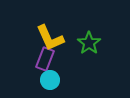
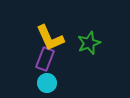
green star: rotated 15 degrees clockwise
cyan circle: moved 3 px left, 3 px down
